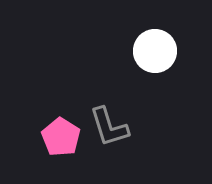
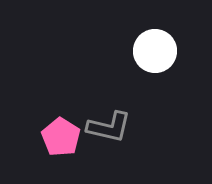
gray L-shape: rotated 60 degrees counterclockwise
